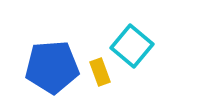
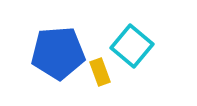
blue pentagon: moved 6 px right, 14 px up
